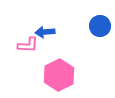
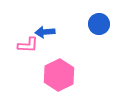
blue circle: moved 1 px left, 2 px up
